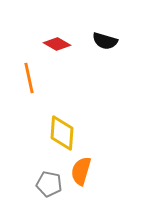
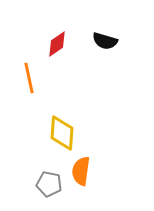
red diamond: rotated 64 degrees counterclockwise
orange semicircle: rotated 8 degrees counterclockwise
